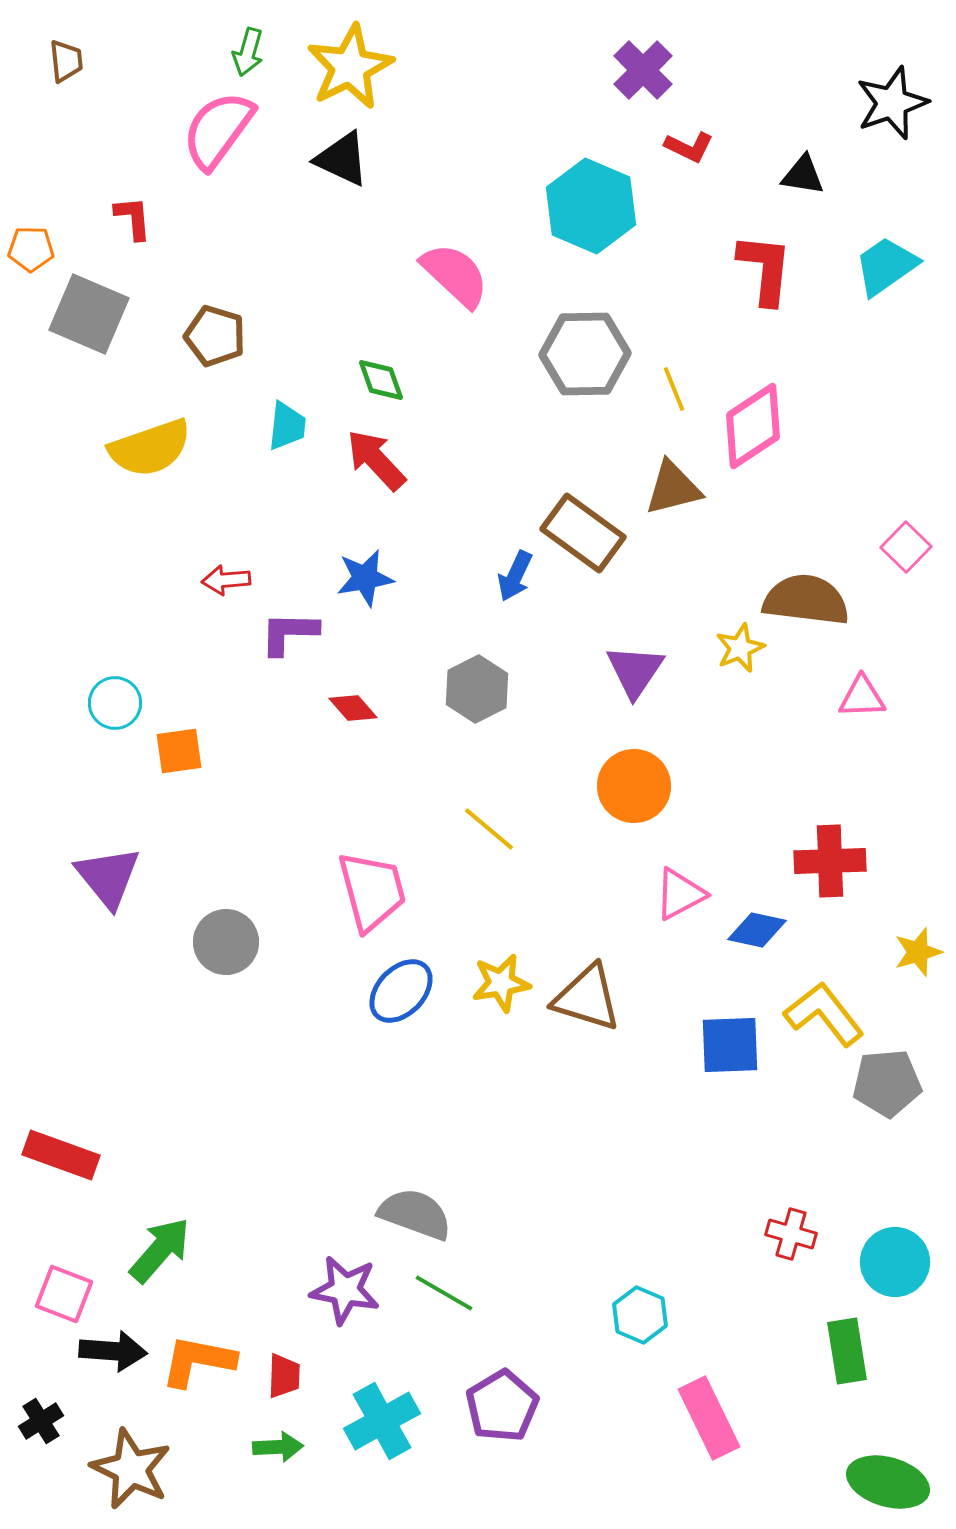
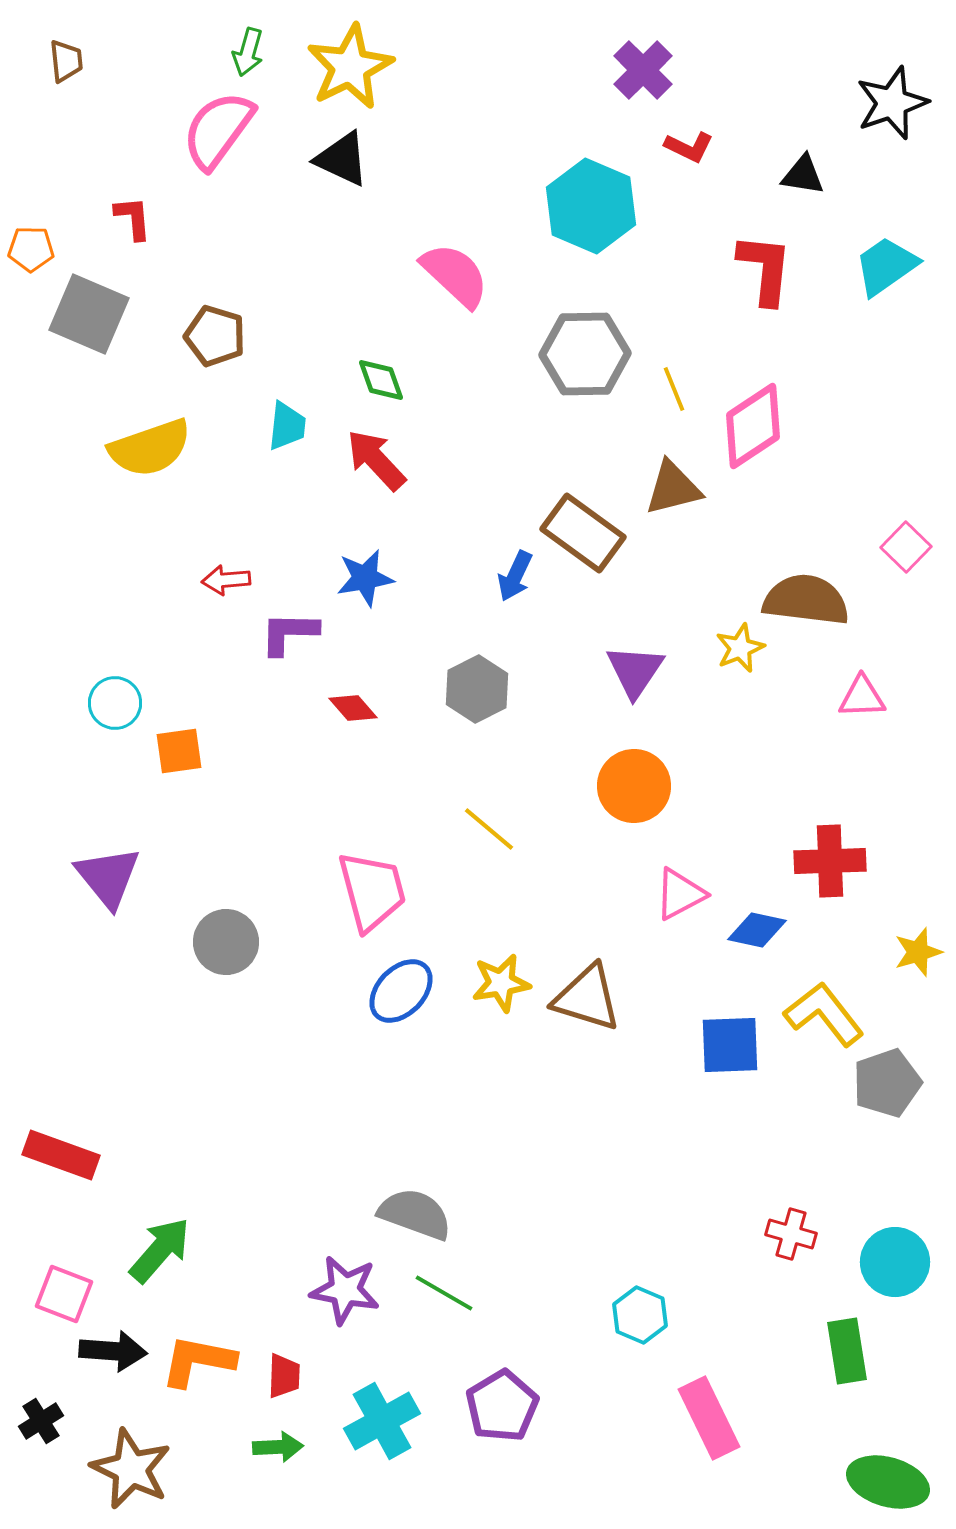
gray pentagon at (887, 1083): rotated 14 degrees counterclockwise
